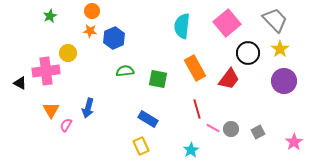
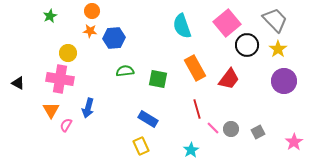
cyan semicircle: rotated 25 degrees counterclockwise
blue hexagon: rotated 20 degrees clockwise
yellow star: moved 2 px left
black circle: moved 1 px left, 8 px up
pink cross: moved 14 px right, 8 px down; rotated 16 degrees clockwise
black triangle: moved 2 px left
pink line: rotated 16 degrees clockwise
